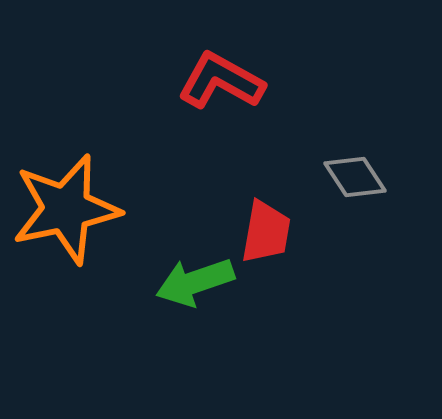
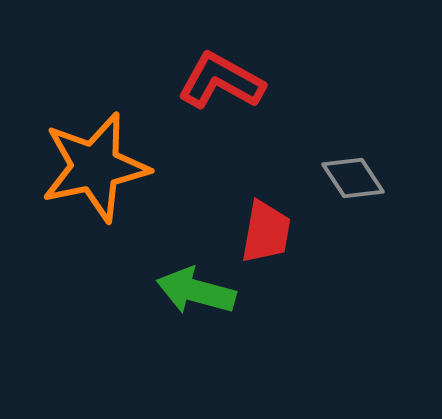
gray diamond: moved 2 px left, 1 px down
orange star: moved 29 px right, 42 px up
green arrow: moved 1 px right, 9 px down; rotated 34 degrees clockwise
